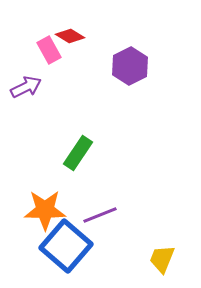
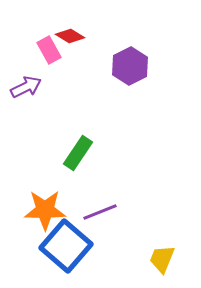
purple line: moved 3 px up
